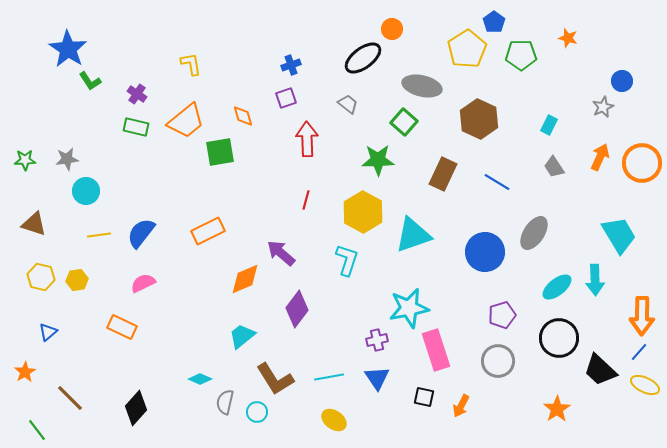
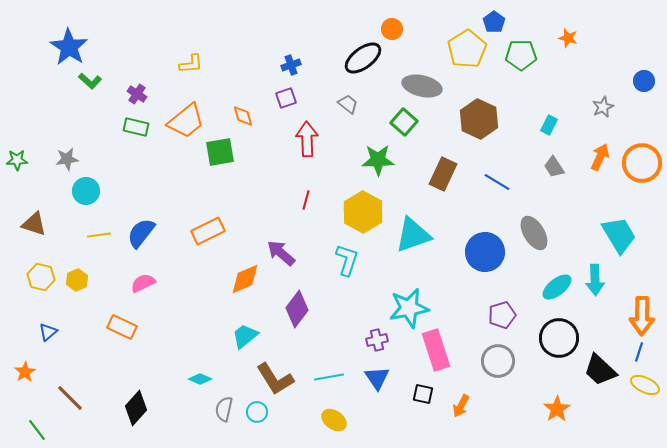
blue star at (68, 49): moved 1 px right, 2 px up
yellow L-shape at (191, 64): rotated 95 degrees clockwise
green L-shape at (90, 81): rotated 15 degrees counterclockwise
blue circle at (622, 81): moved 22 px right
green star at (25, 160): moved 8 px left
gray ellipse at (534, 233): rotated 64 degrees counterclockwise
yellow hexagon at (77, 280): rotated 15 degrees counterclockwise
cyan trapezoid at (242, 336): moved 3 px right
blue line at (639, 352): rotated 24 degrees counterclockwise
black square at (424, 397): moved 1 px left, 3 px up
gray semicircle at (225, 402): moved 1 px left, 7 px down
